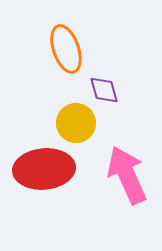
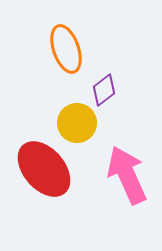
purple diamond: rotated 68 degrees clockwise
yellow circle: moved 1 px right
red ellipse: rotated 54 degrees clockwise
